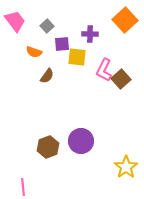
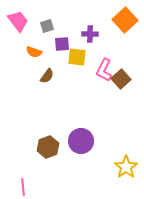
pink trapezoid: moved 3 px right
gray square: rotated 24 degrees clockwise
